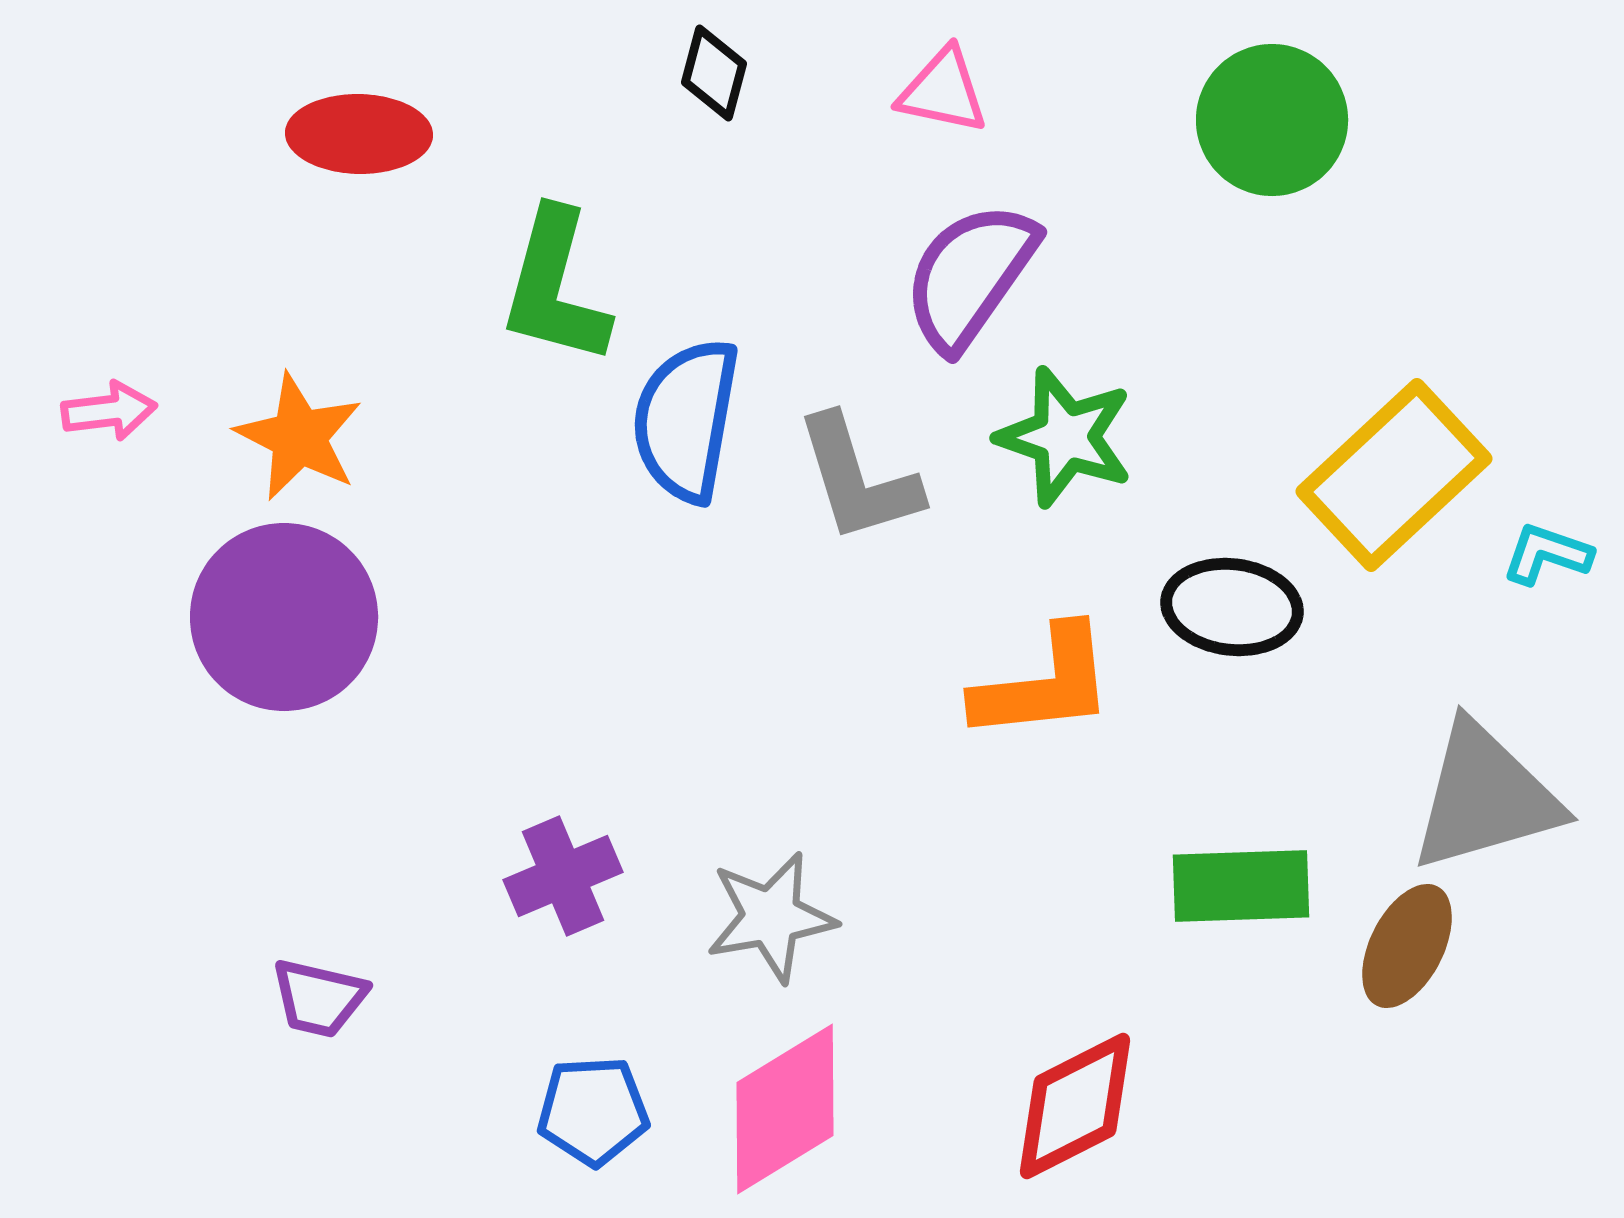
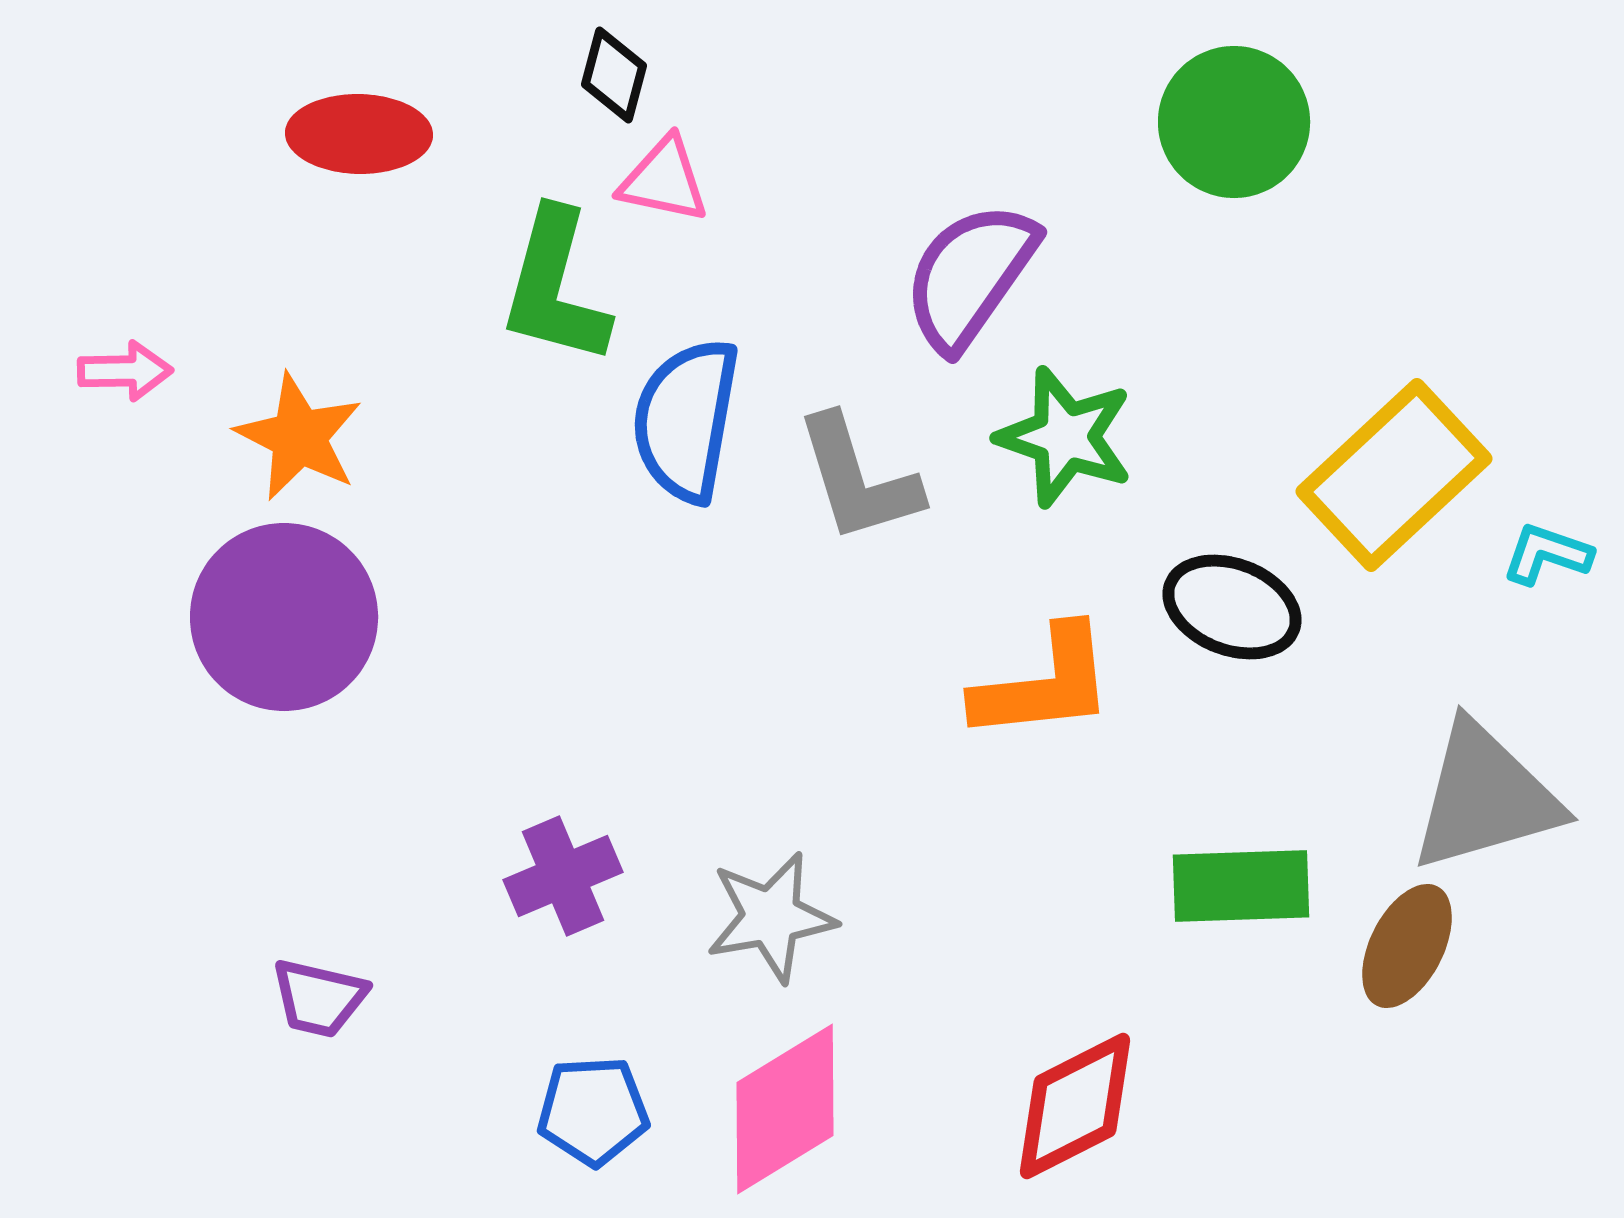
black diamond: moved 100 px left, 2 px down
pink triangle: moved 279 px left, 89 px down
green circle: moved 38 px left, 2 px down
pink arrow: moved 16 px right, 40 px up; rotated 6 degrees clockwise
black ellipse: rotated 14 degrees clockwise
